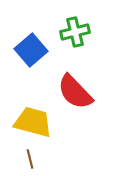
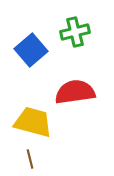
red semicircle: rotated 126 degrees clockwise
